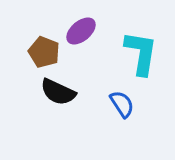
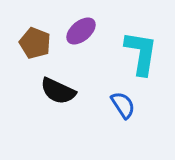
brown pentagon: moved 9 px left, 9 px up
black semicircle: moved 1 px up
blue semicircle: moved 1 px right, 1 px down
